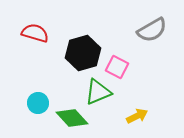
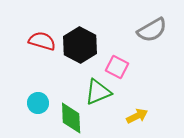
red semicircle: moved 7 px right, 8 px down
black hexagon: moved 3 px left, 8 px up; rotated 16 degrees counterclockwise
green diamond: moved 1 px left; rotated 40 degrees clockwise
